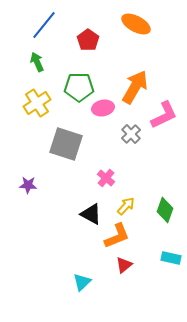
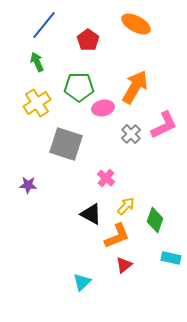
pink L-shape: moved 10 px down
green diamond: moved 10 px left, 10 px down
